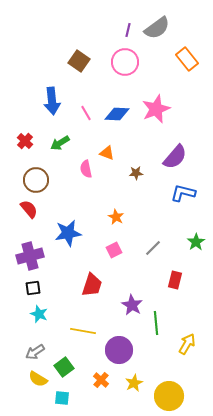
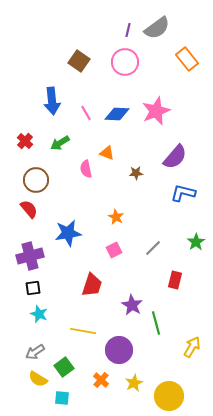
pink star: moved 2 px down
green line: rotated 10 degrees counterclockwise
yellow arrow: moved 5 px right, 3 px down
